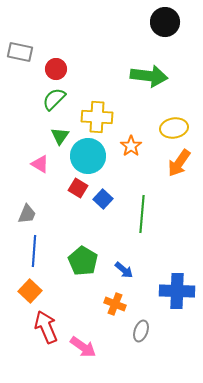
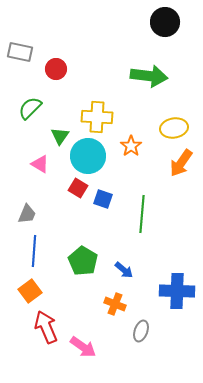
green semicircle: moved 24 px left, 9 px down
orange arrow: moved 2 px right
blue square: rotated 24 degrees counterclockwise
orange square: rotated 10 degrees clockwise
